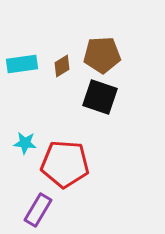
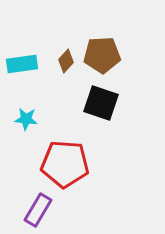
brown diamond: moved 4 px right, 5 px up; rotated 15 degrees counterclockwise
black square: moved 1 px right, 6 px down
cyan star: moved 1 px right, 24 px up
